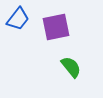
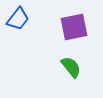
purple square: moved 18 px right
